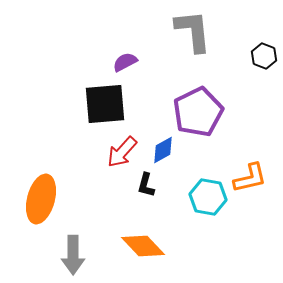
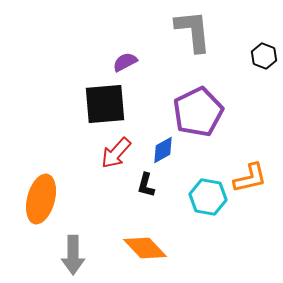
red arrow: moved 6 px left, 1 px down
orange diamond: moved 2 px right, 2 px down
